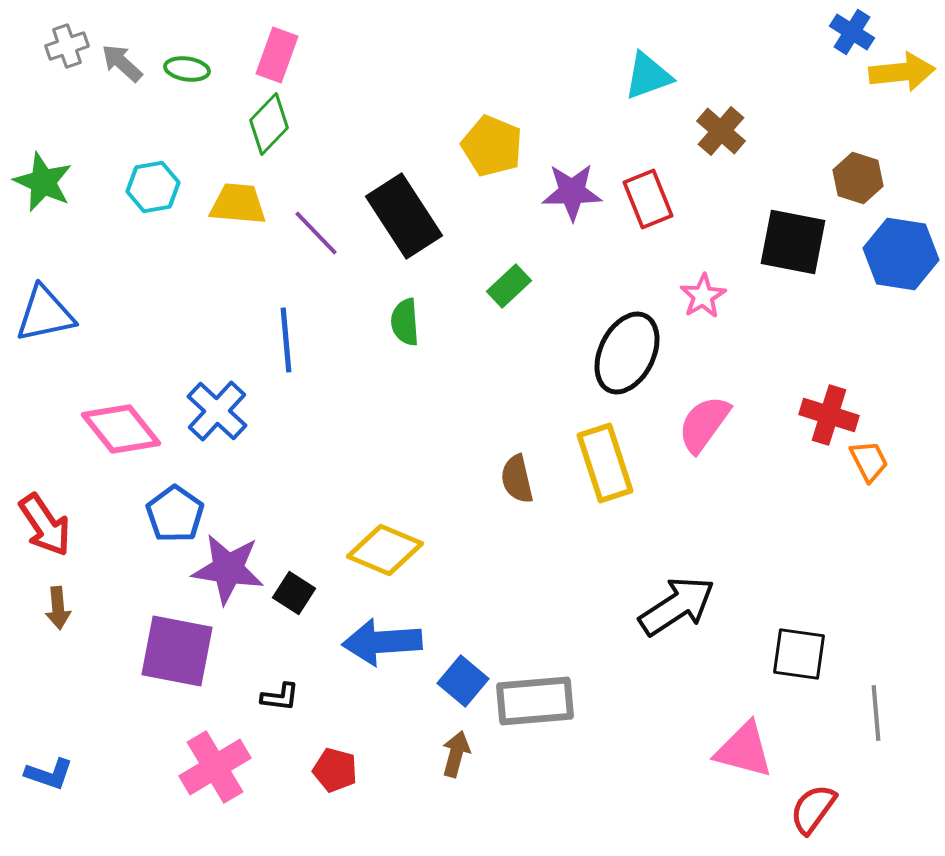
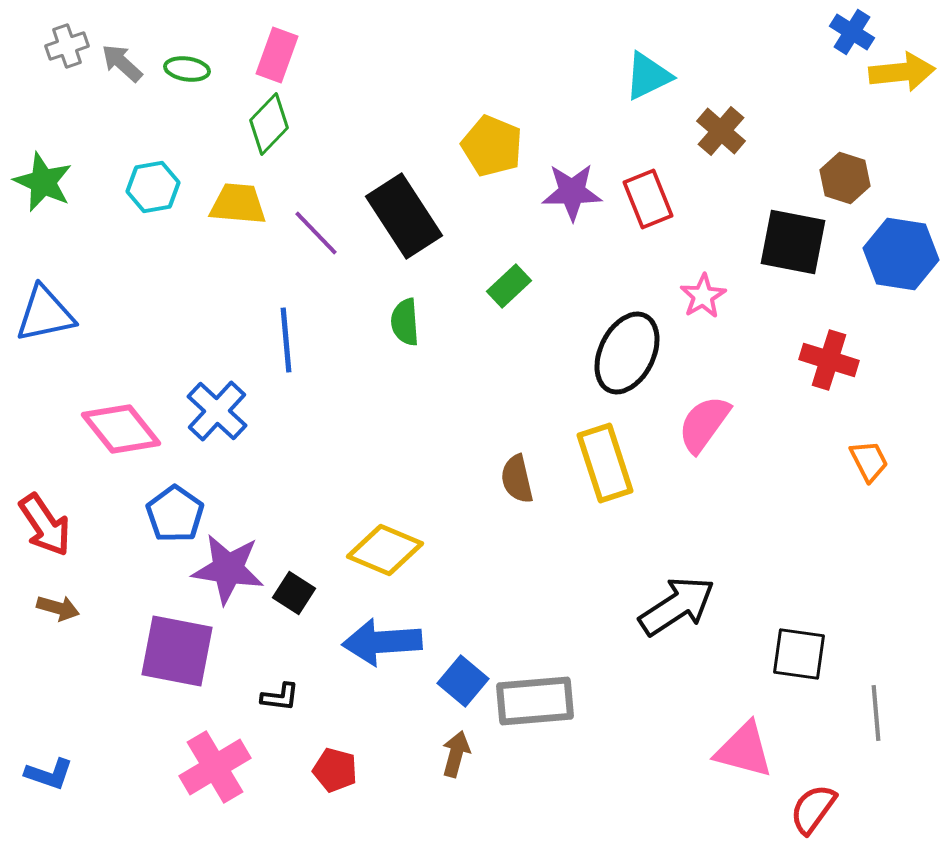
cyan triangle at (648, 76): rotated 6 degrees counterclockwise
brown hexagon at (858, 178): moved 13 px left
red cross at (829, 415): moved 55 px up
brown arrow at (58, 608): rotated 69 degrees counterclockwise
